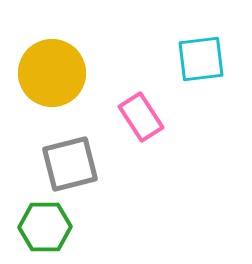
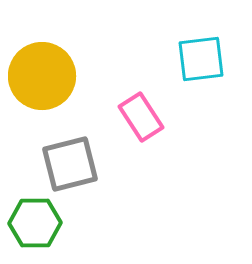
yellow circle: moved 10 px left, 3 px down
green hexagon: moved 10 px left, 4 px up
